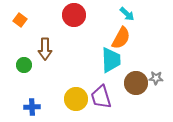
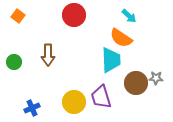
cyan arrow: moved 2 px right, 2 px down
orange square: moved 2 px left, 4 px up
orange semicircle: rotated 95 degrees clockwise
brown arrow: moved 3 px right, 6 px down
green circle: moved 10 px left, 3 px up
yellow circle: moved 2 px left, 3 px down
blue cross: moved 1 px down; rotated 21 degrees counterclockwise
